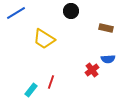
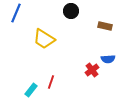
blue line: rotated 36 degrees counterclockwise
brown rectangle: moved 1 px left, 2 px up
